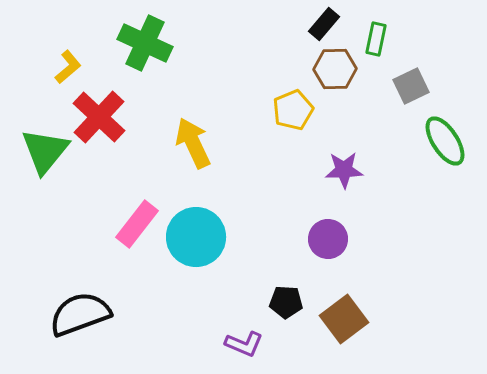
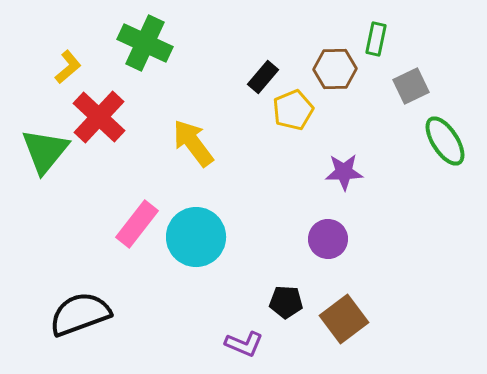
black rectangle: moved 61 px left, 53 px down
yellow arrow: rotated 12 degrees counterclockwise
purple star: moved 2 px down
